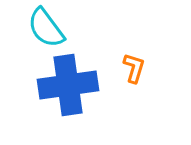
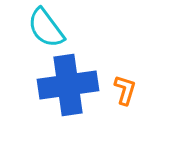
orange L-shape: moved 9 px left, 22 px down
